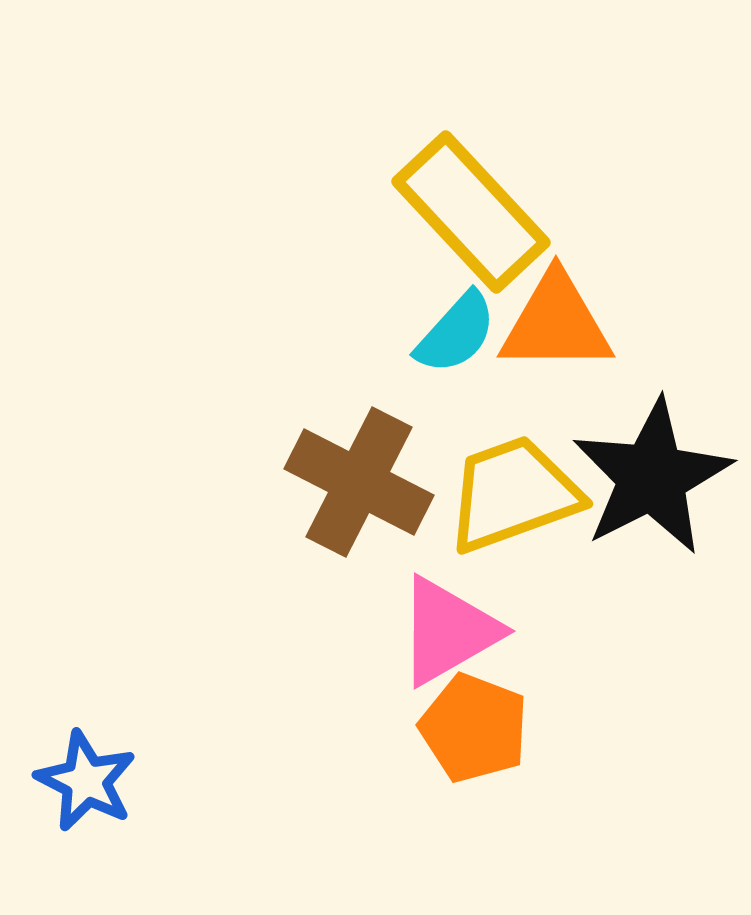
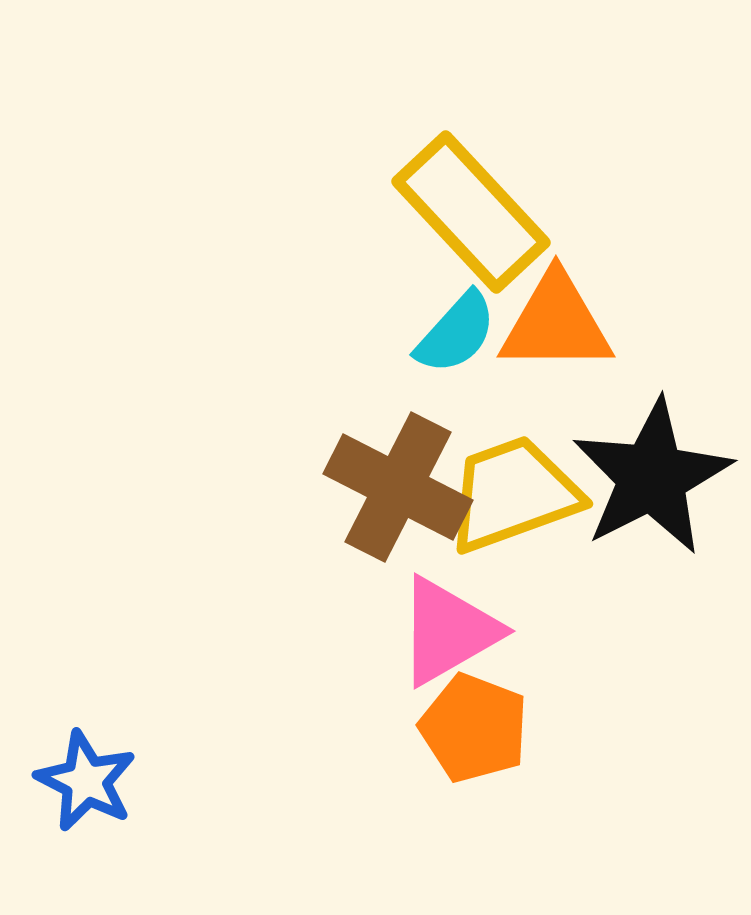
brown cross: moved 39 px right, 5 px down
